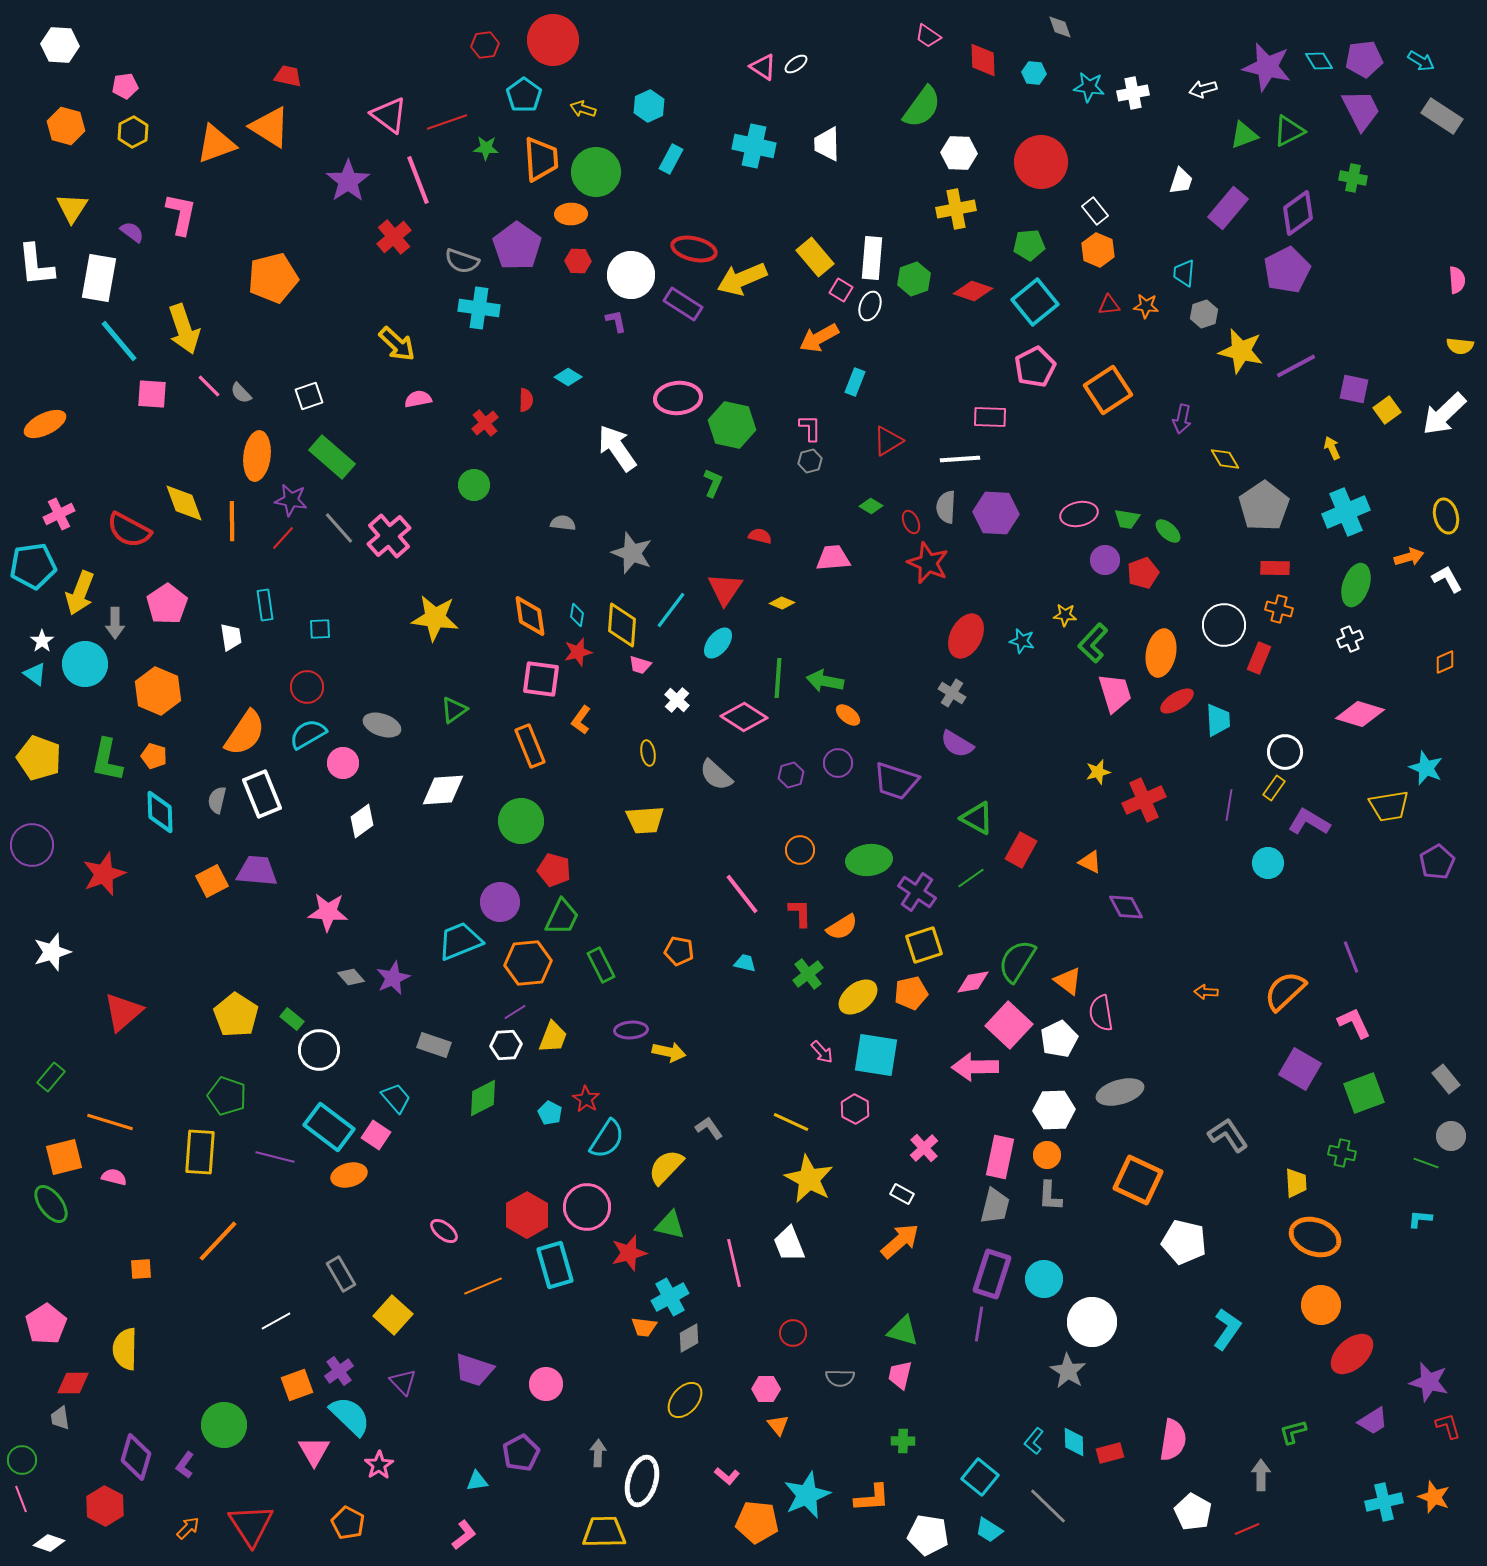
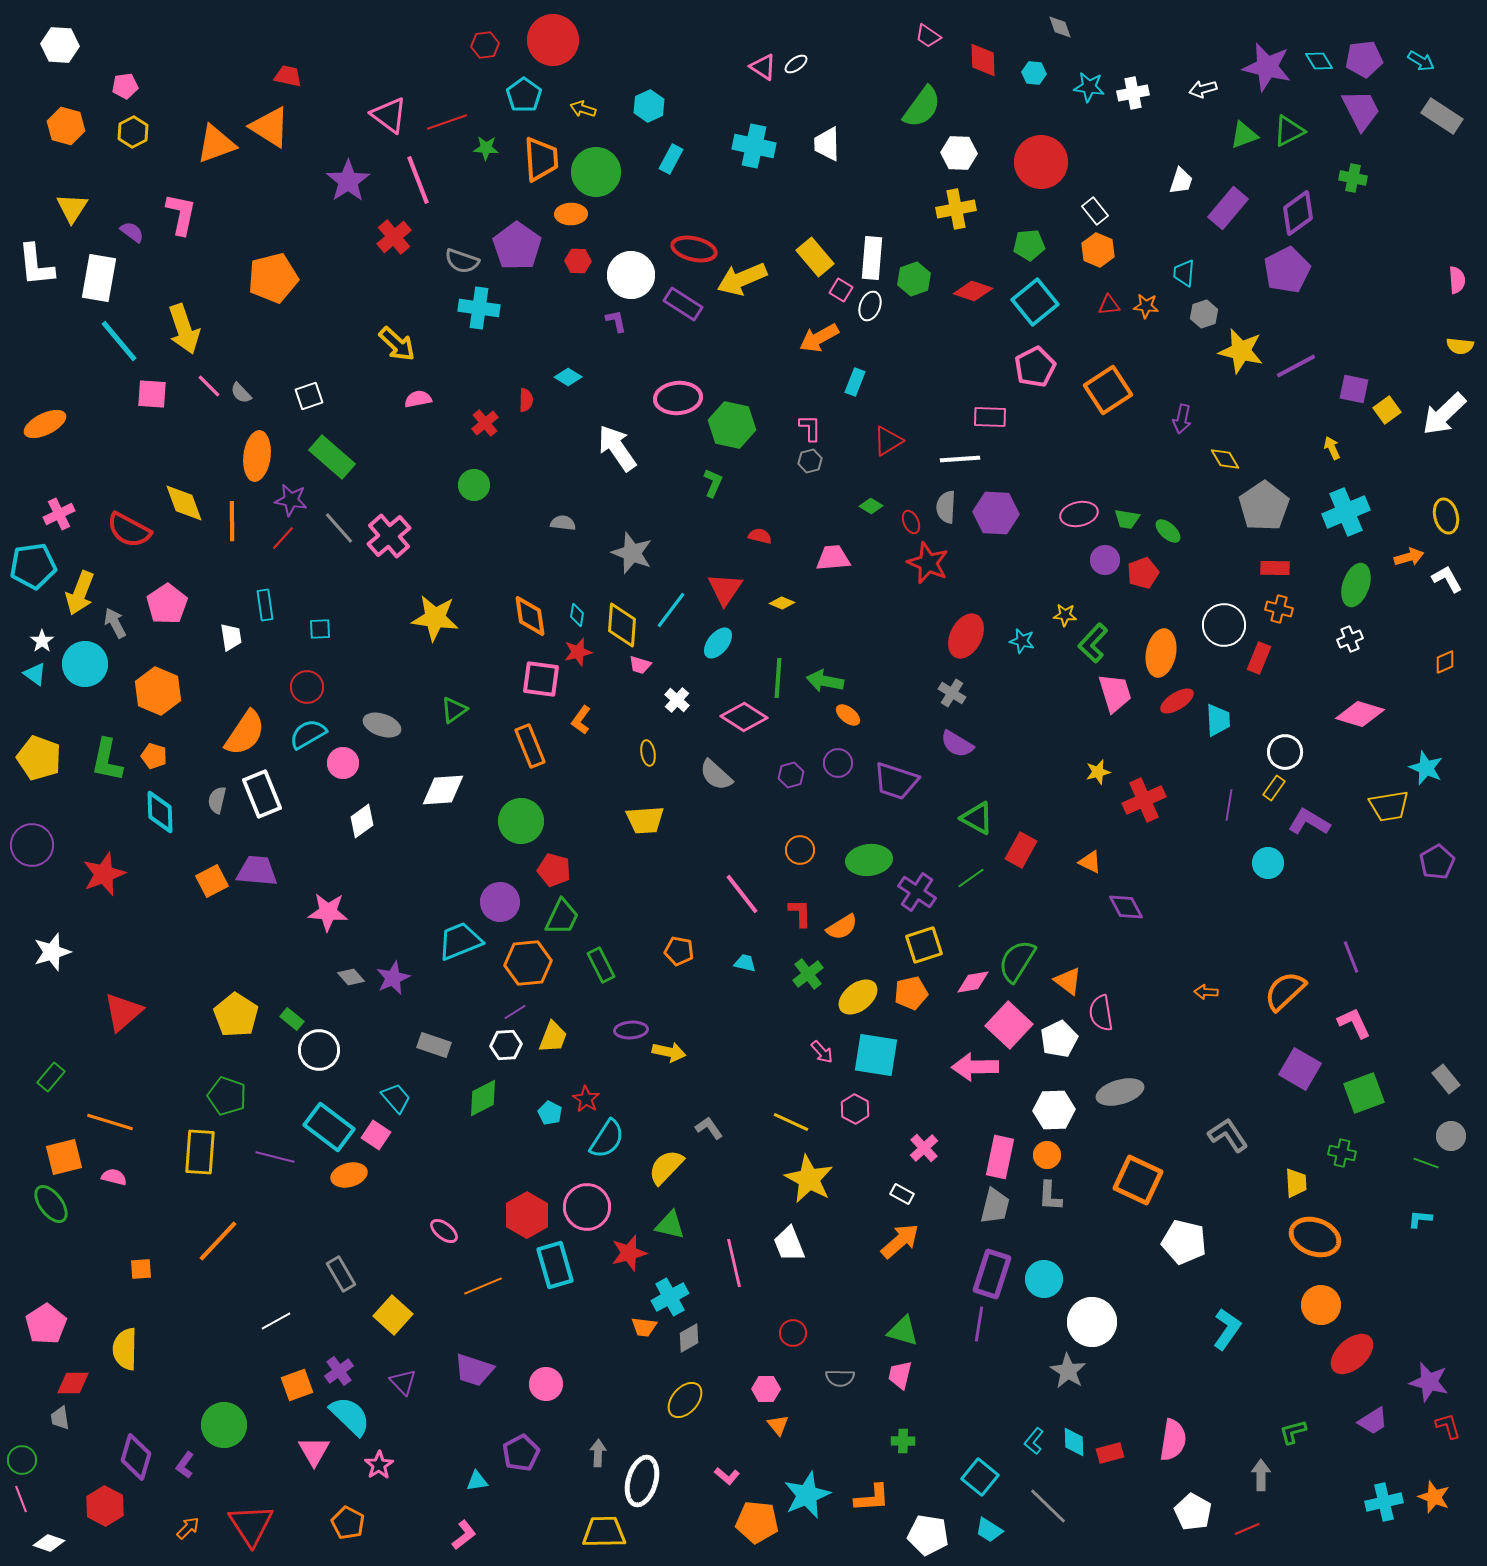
gray arrow at (115, 623): rotated 152 degrees clockwise
